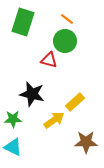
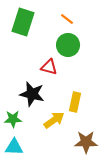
green circle: moved 3 px right, 4 px down
red triangle: moved 7 px down
yellow rectangle: rotated 36 degrees counterclockwise
cyan triangle: moved 1 px right; rotated 24 degrees counterclockwise
